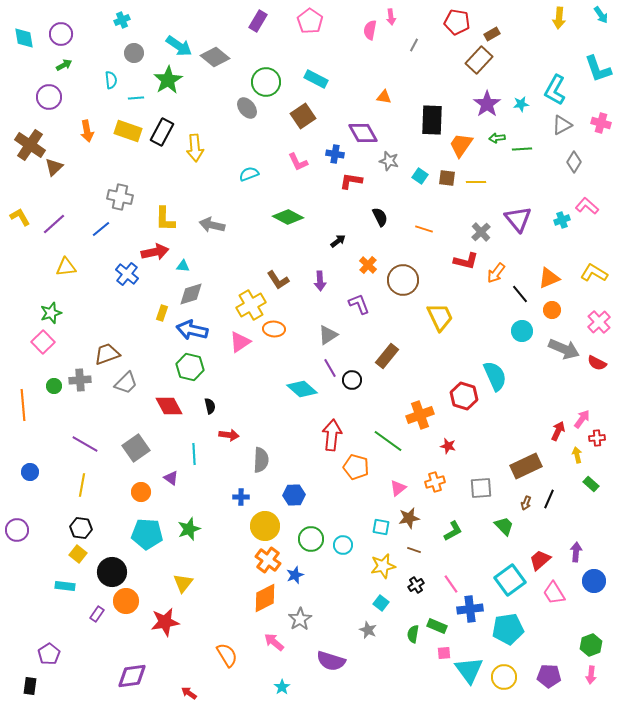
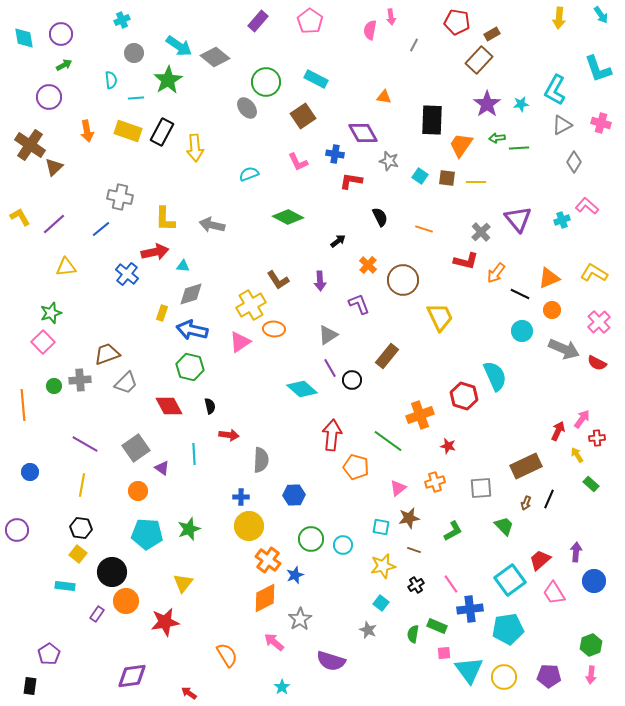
purple rectangle at (258, 21): rotated 10 degrees clockwise
green line at (522, 149): moved 3 px left, 1 px up
black line at (520, 294): rotated 24 degrees counterclockwise
yellow arrow at (577, 455): rotated 21 degrees counterclockwise
purple triangle at (171, 478): moved 9 px left, 10 px up
orange circle at (141, 492): moved 3 px left, 1 px up
yellow circle at (265, 526): moved 16 px left
